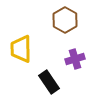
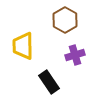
yellow trapezoid: moved 2 px right, 3 px up
purple cross: moved 4 px up
